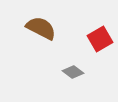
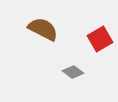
brown semicircle: moved 2 px right, 1 px down
